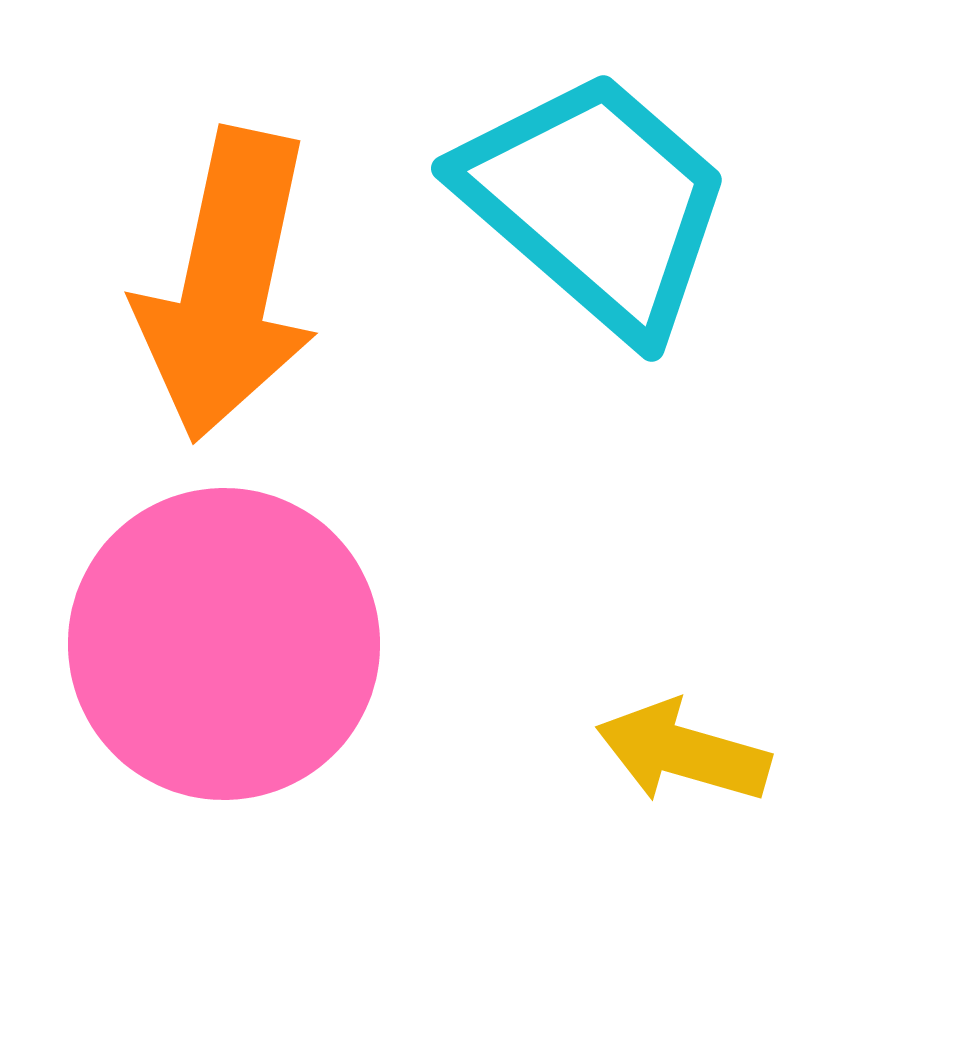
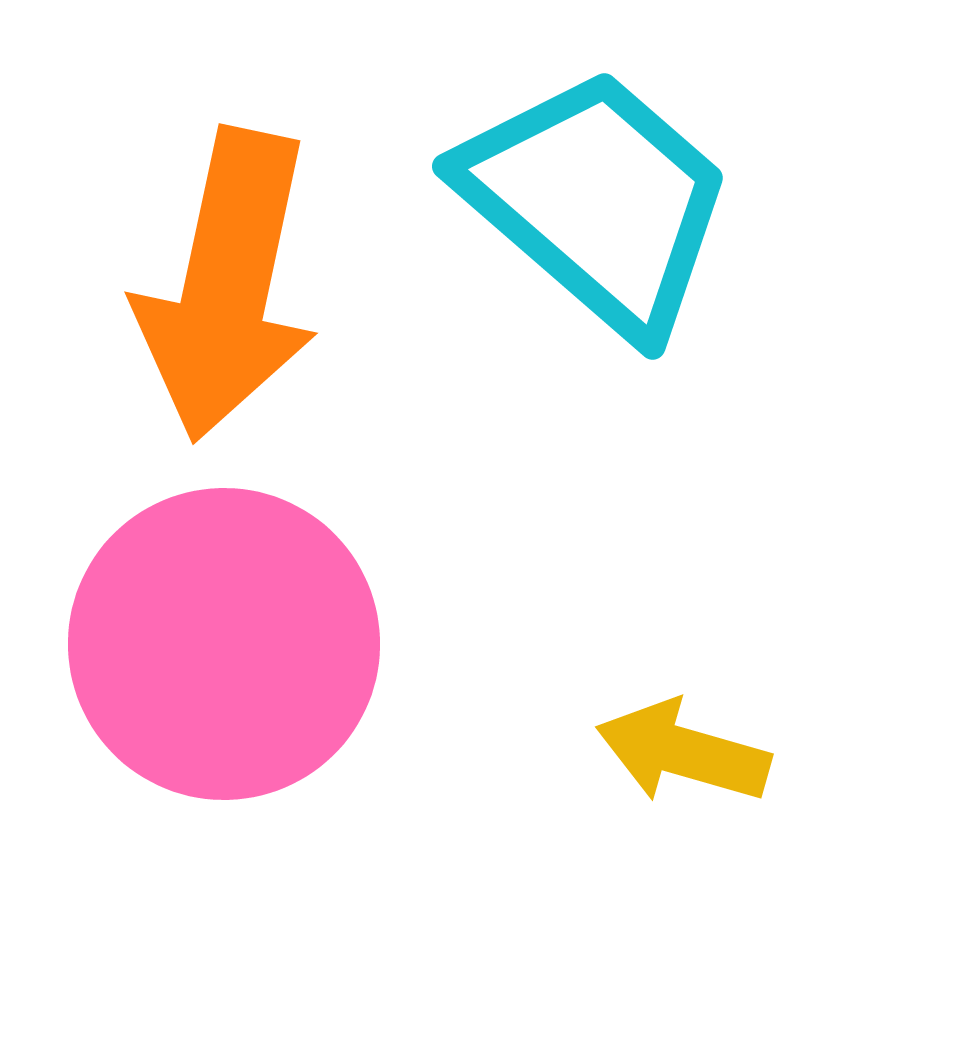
cyan trapezoid: moved 1 px right, 2 px up
